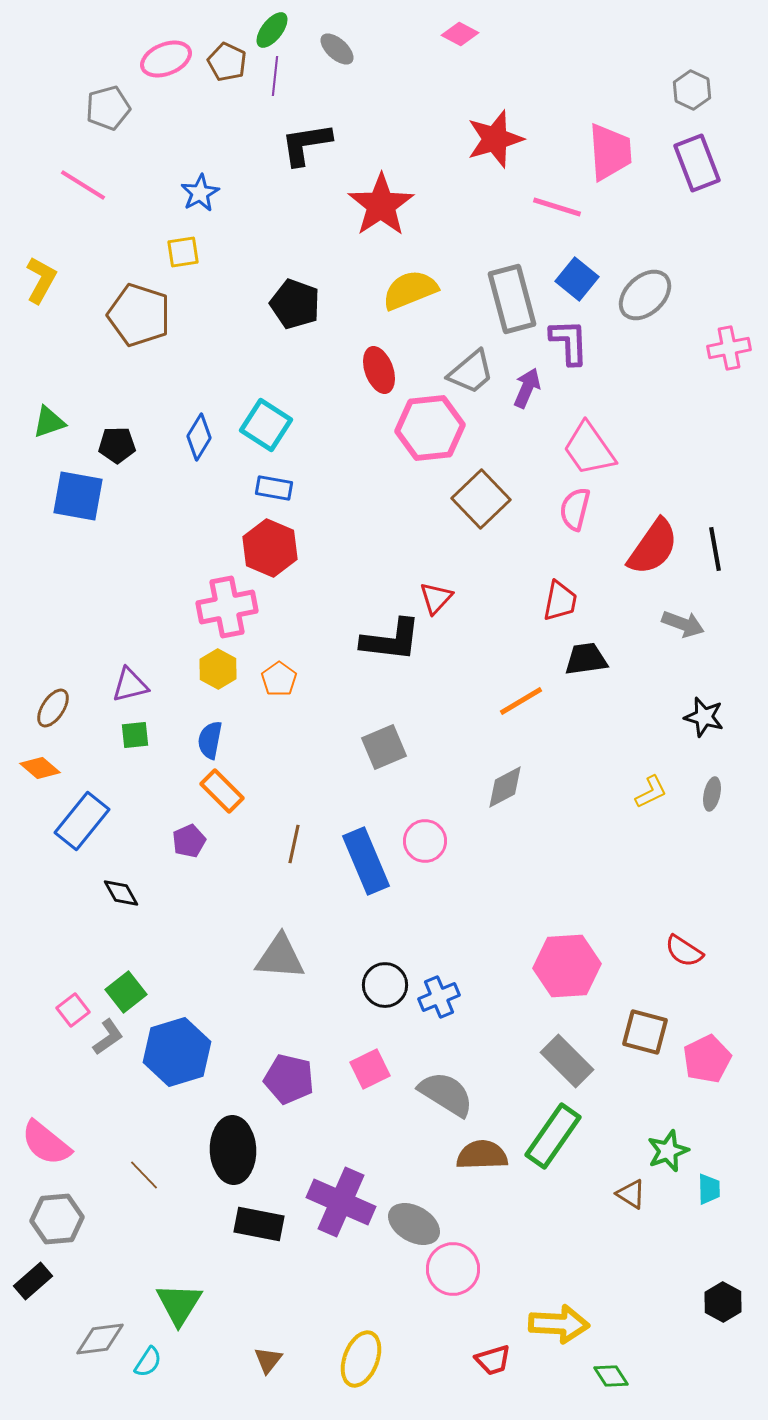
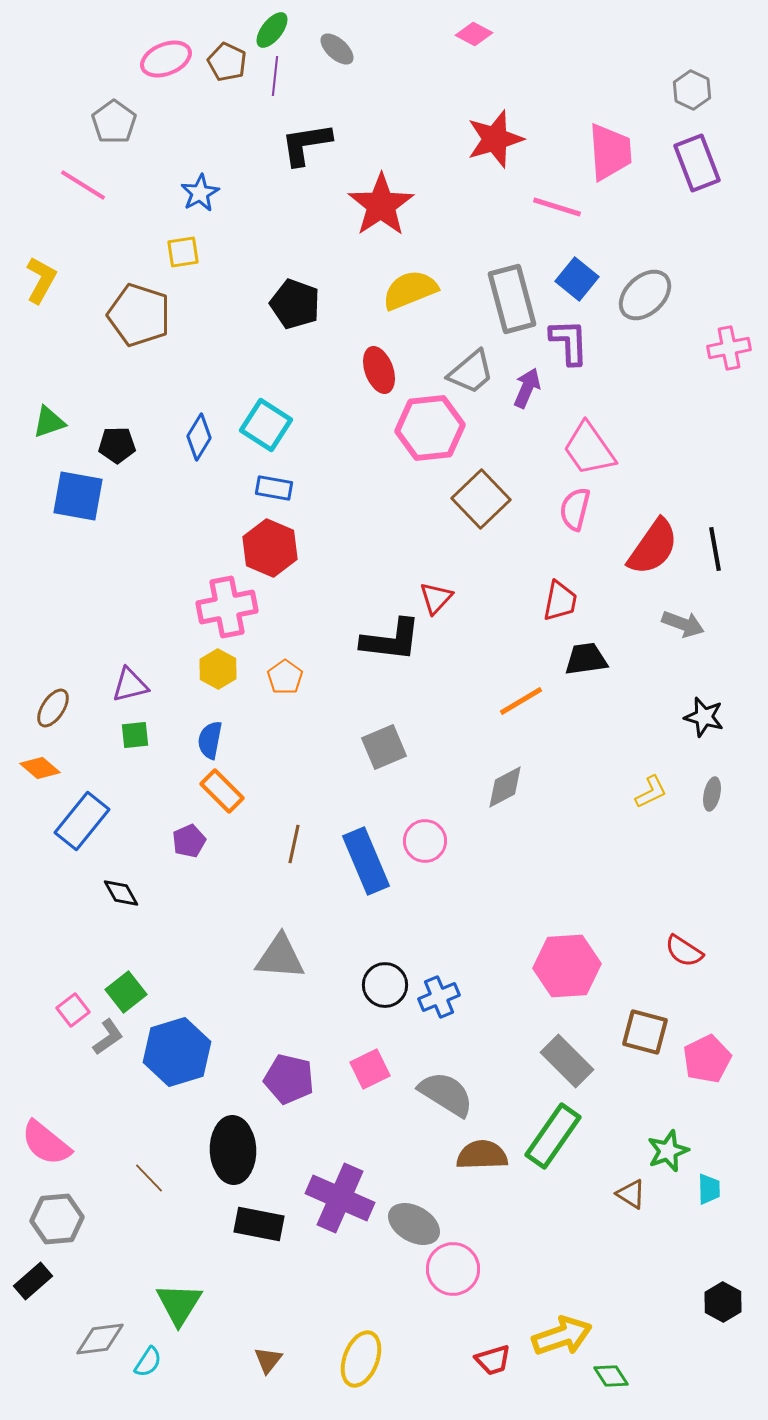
pink diamond at (460, 34): moved 14 px right
gray pentagon at (108, 108): moved 6 px right, 14 px down; rotated 21 degrees counterclockwise
orange pentagon at (279, 679): moved 6 px right, 2 px up
brown line at (144, 1175): moved 5 px right, 3 px down
purple cross at (341, 1202): moved 1 px left, 4 px up
yellow arrow at (559, 1324): moved 3 px right, 12 px down; rotated 22 degrees counterclockwise
